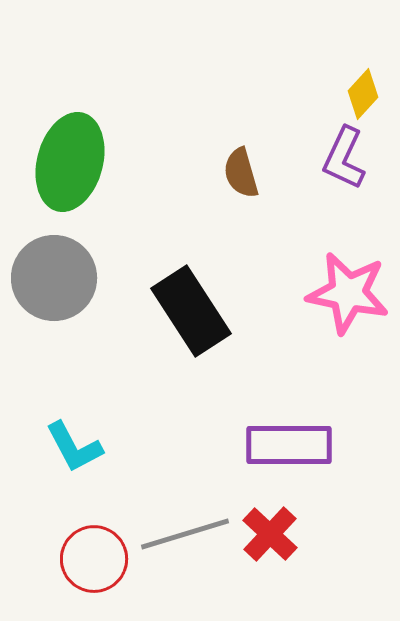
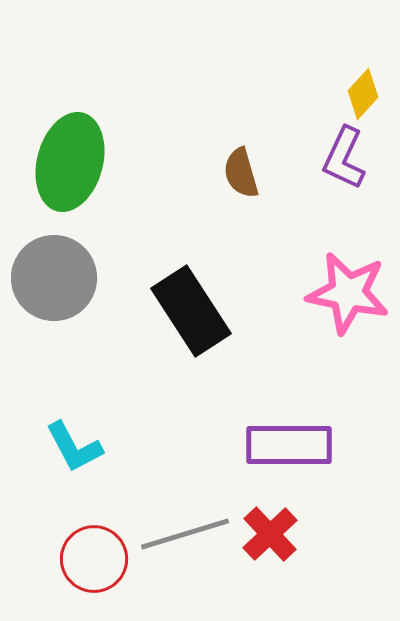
red cross: rotated 4 degrees clockwise
